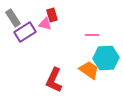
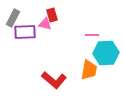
gray rectangle: rotated 60 degrees clockwise
purple rectangle: rotated 30 degrees clockwise
cyan hexagon: moved 5 px up
orange trapezoid: rotated 65 degrees clockwise
red L-shape: rotated 75 degrees counterclockwise
